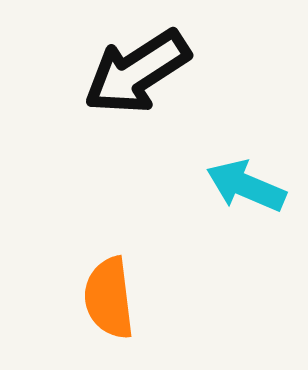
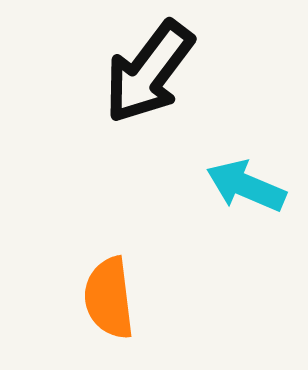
black arrow: moved 12 px right; rotated 20 degrees counterclockwise
